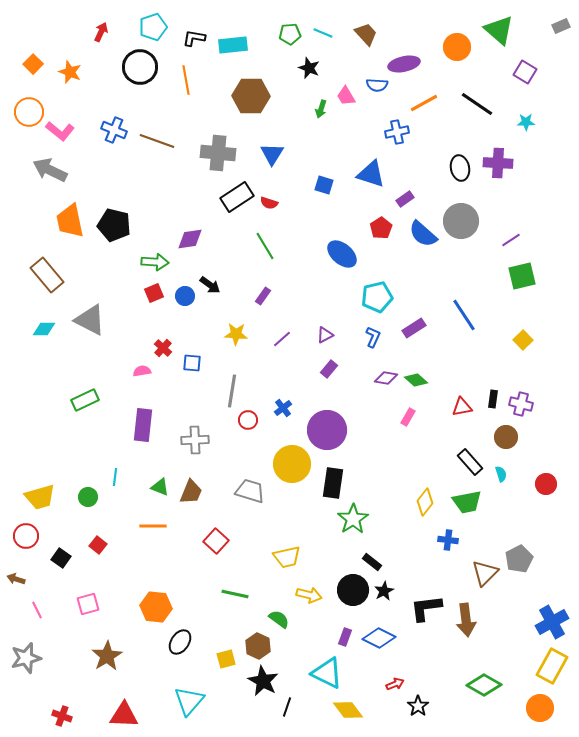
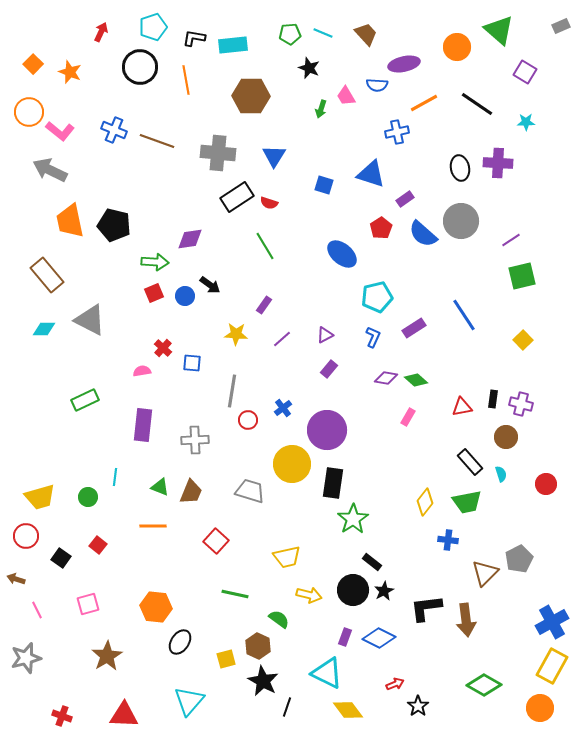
blue triangle at (272, 154): moved 2 px right, 2 px down
purple rectangle at (263, 296): moved 1 px right, 9 px down
